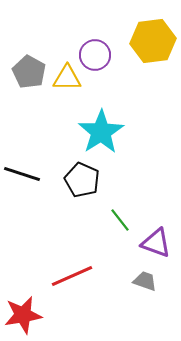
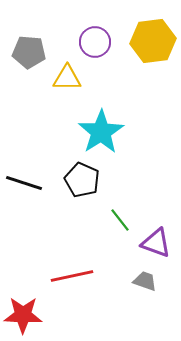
purple circle: moved 13 px up
gray pentagon: moved 20 px up; rotated 24 degrees counterclockwise
black line: moved 2 px right, 9 px down
red line: rotated 12 degrees clockwise
red star: rotated 12 degrees clockwise
